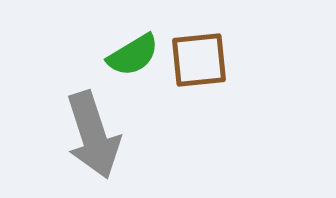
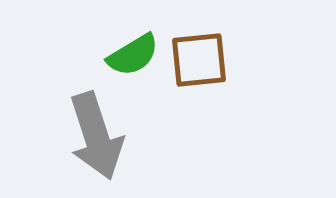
gray arrow: moved 3 px right, 1 px down
